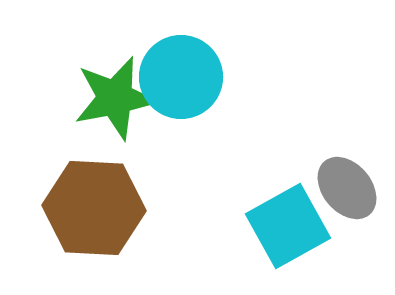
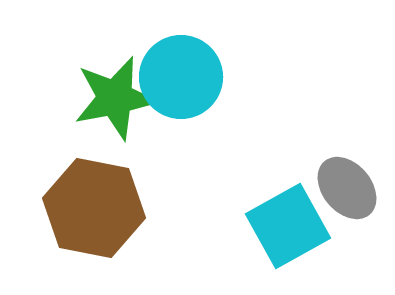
brown hexagon: rotated 8 degrees clockwise
